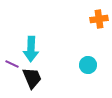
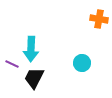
orange cross: rotated 18 degrees clockwise
cyan circle: moved 6 px left, 2 px up
black trapezoid: moved 2 px right; rotated 130 degrees counterclockwise
